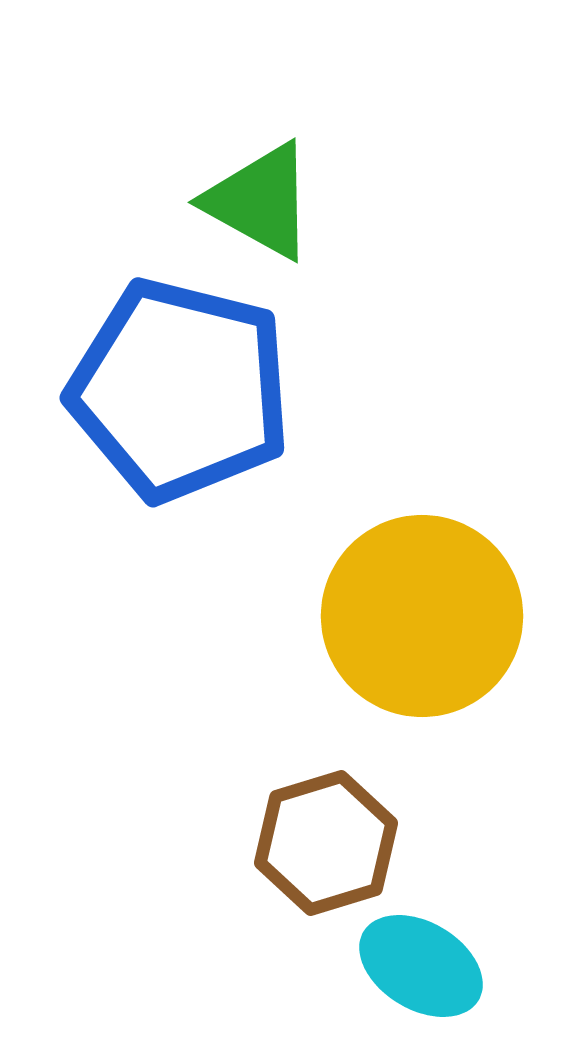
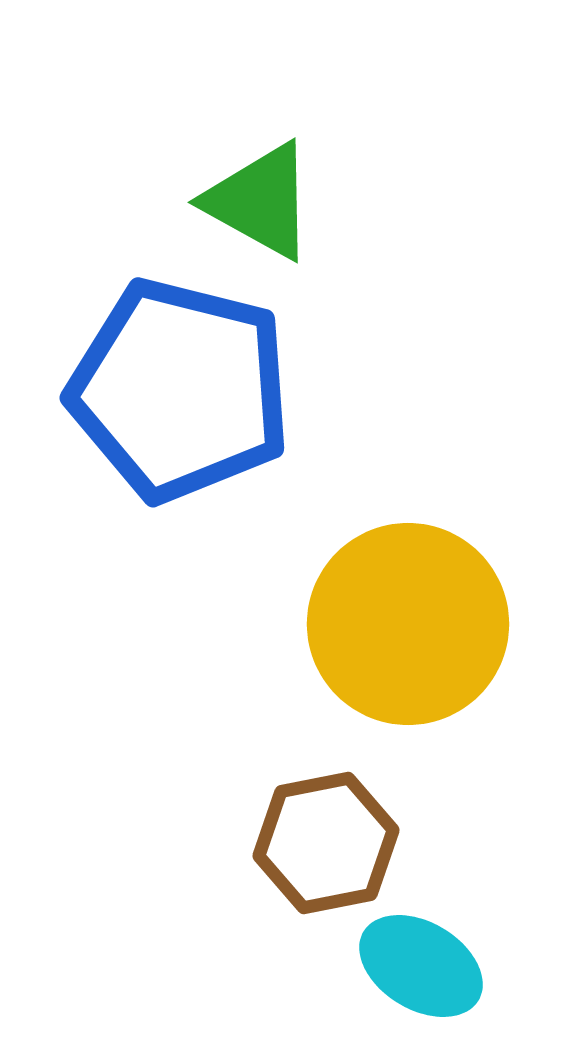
yellow circle: moved 14 px left, 8 px down
brown hexagon: rotated 6 degrees clockwise
